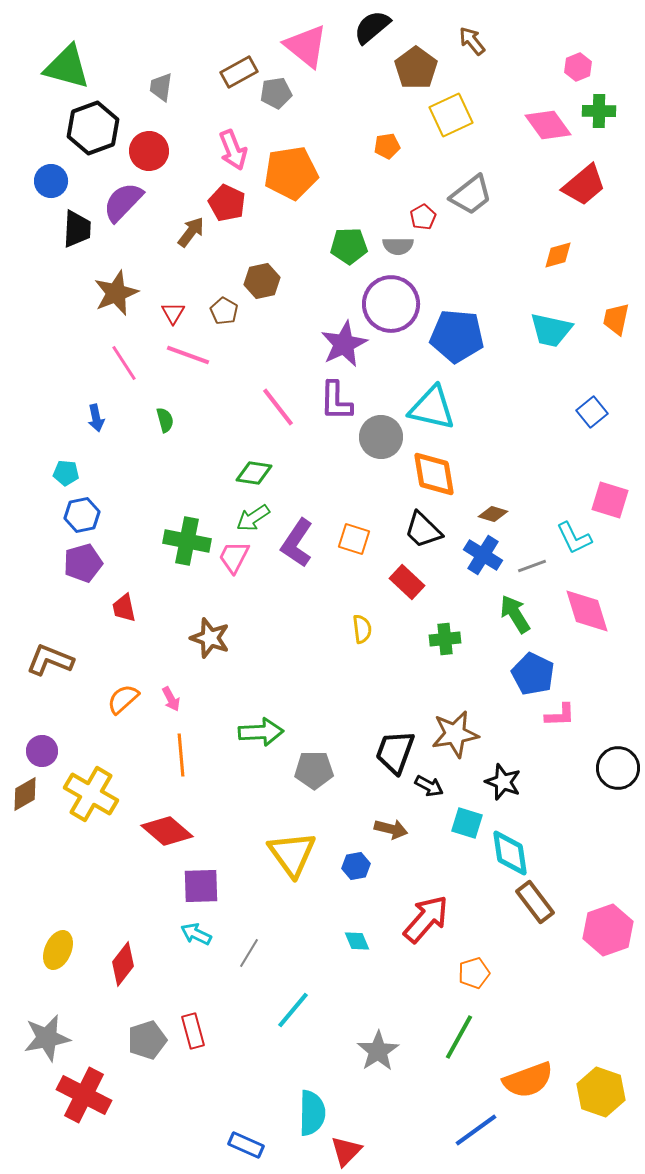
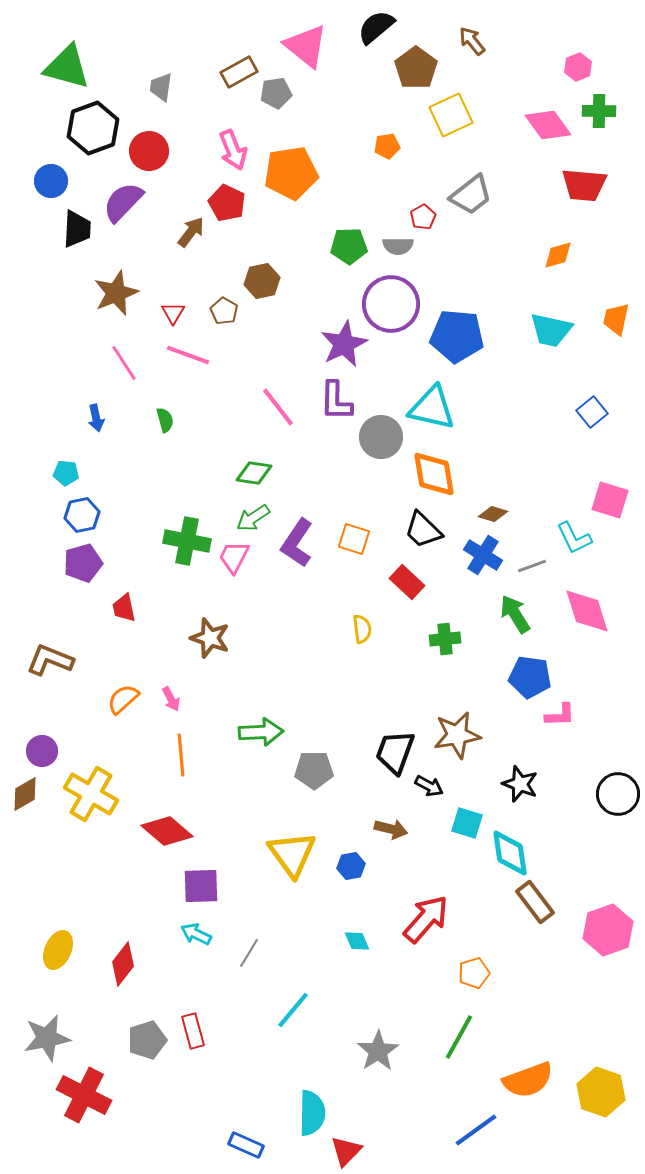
black semicircle at (372, 27): moved 4 px right
red trapezoid at (584, 185): rotated 45 degrees clockwise
blue pentagon at (533, 674): moved 3 px left, 3 px down; rotated 18 degrees counterclockwise
brown star at (455, 734): moved 2 px right, 1 px down
black circle at (618, 768): moved 26 px down
black star at (503, 782): moved 17 px right, 2 px down
blue hexagon at (356, 866): moved 5 px left
